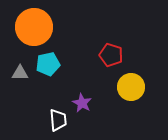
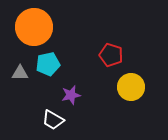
purple star: moved 11 px left, 8 px up; rotated 30 degrees clockwise
white trapezoid: moved 5 px left; rotated 125 degrees clockwise
